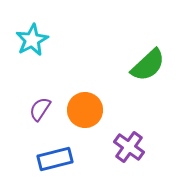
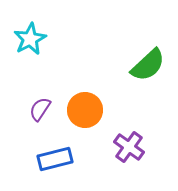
cyan star: moved 2 px left, 1 px up
